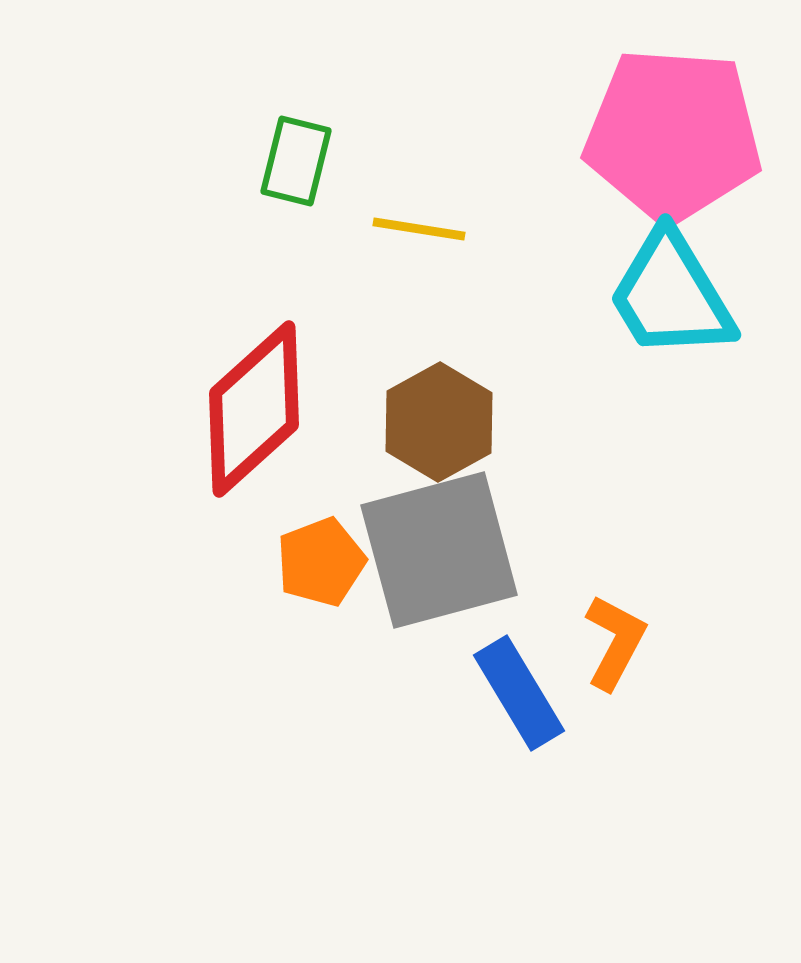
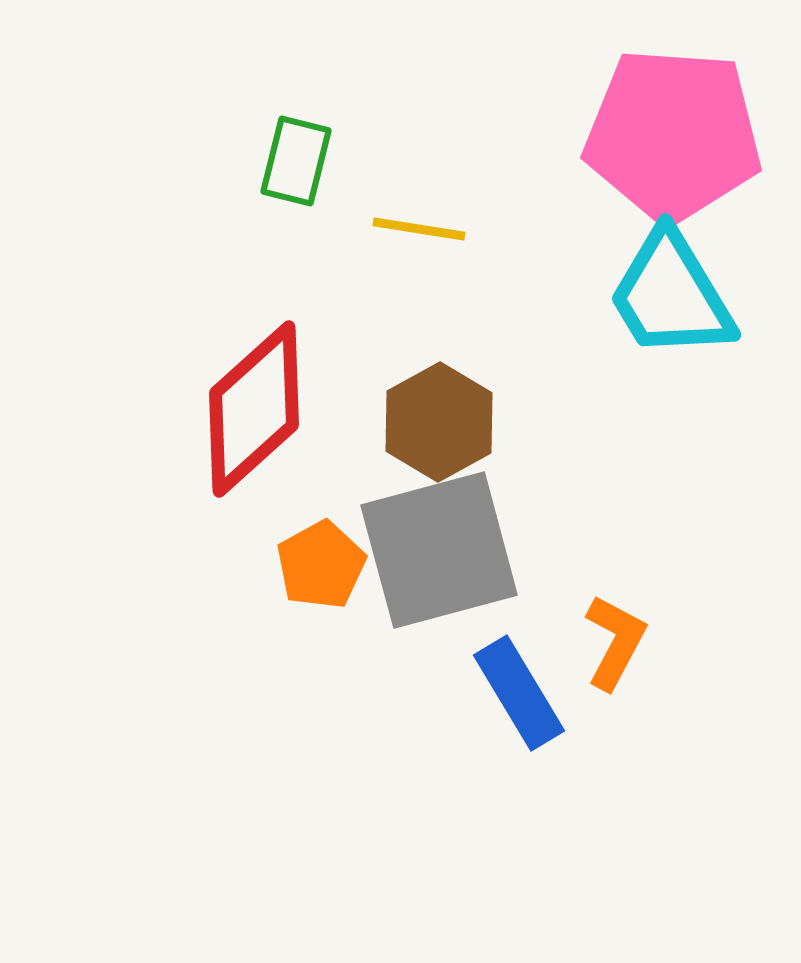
orange pentagon: moved 3 px down; rotated 8 degrees counterclockwise
